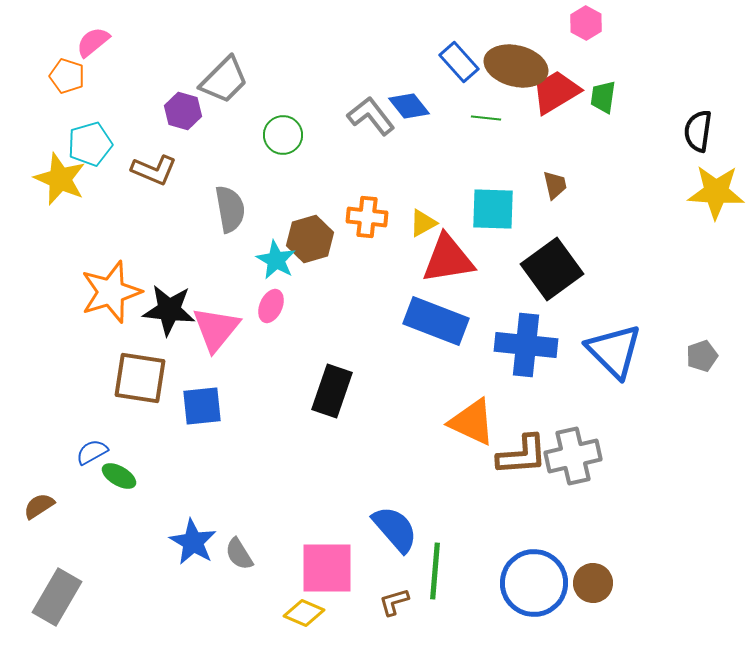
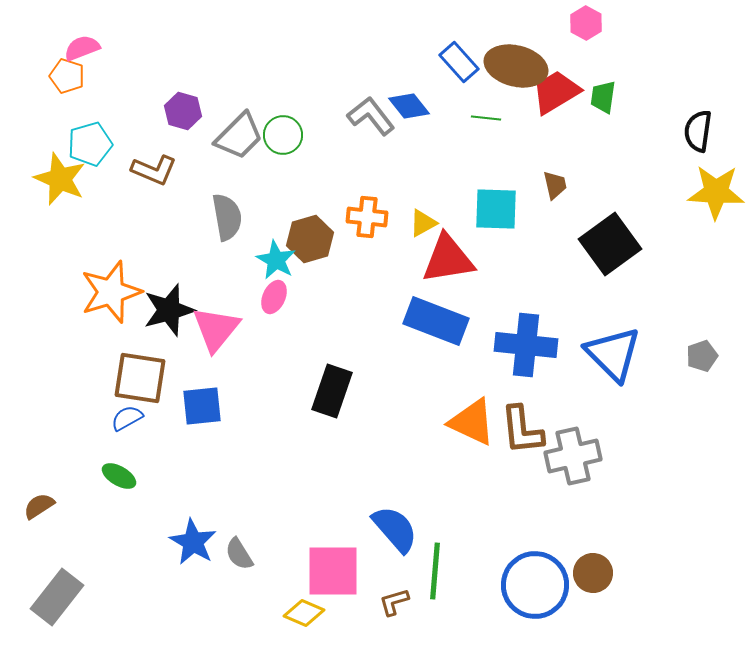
pink semicircle at (93, 42): moved 11 px left, 6 px down; rotated 18 degrees clockwise
gray trapezoid at (224, 80): moved 15 px right, 56 px down
gray semicircle at (230, 209): moved 3 px left, 8 px down
cyan square at (493, 209): moved 3 px right
black square at (552, 269): moved 58 px right, 25 px up
pink ellipse at (271, 306): moved 3 px right, 9 px up
black star at (169, 310): rotated 22 degrees counterclockwise
blue triangle at (614, 351): moved 1 px left, 3 px down
blue semicircle at (92, 452): moved 35 px right, 34 px up
brown L-shape at (522, 455): moved 25 px up; rotated 88 degrees clockwise
pink square at (327, 568): moved 6 px right, 3 px down
blue circle at (534, 583): moved 1 px right, 2 px down
brown circle at (593, 583): moved 10 px up
gray rectangle at (57, 597): rotated 8 degrees clockwise
